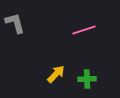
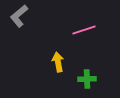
gray L-shape: moved 4 px right, 7 px up; rotated 115 degrees counterclockwise
yellow arrow: moved 2 px right, 12 px up; rotated 54 degrees counterclockwise
